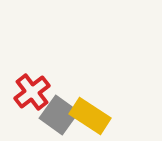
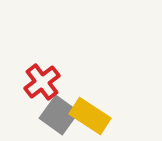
red cross: moved 10 px right, 10 px up
